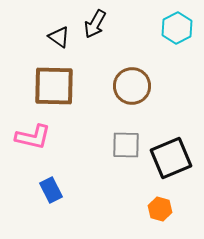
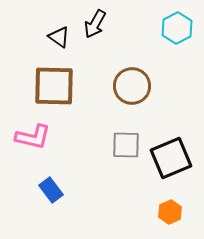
blue rectangle: rotated 10 degrees counterclockwise
orange hexagon: moved 10 px right, 3 px down; rotated 20 degrees clockwise
